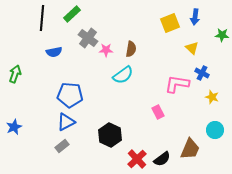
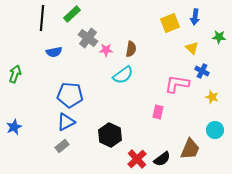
green star: moved 3 px left, 2 px down
blue cross: moved 2 px up
pink rectangle: rotated 40 degrees clockwise
